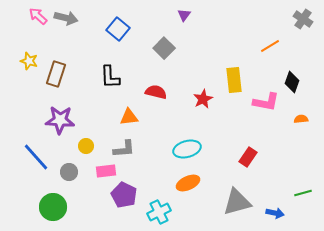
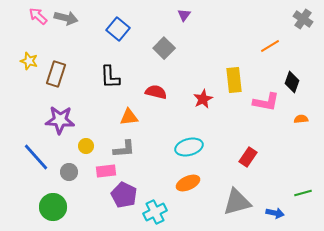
cyan ellipse: moved 2 px right, 2 px up
cyan cross: moved 4 px left
